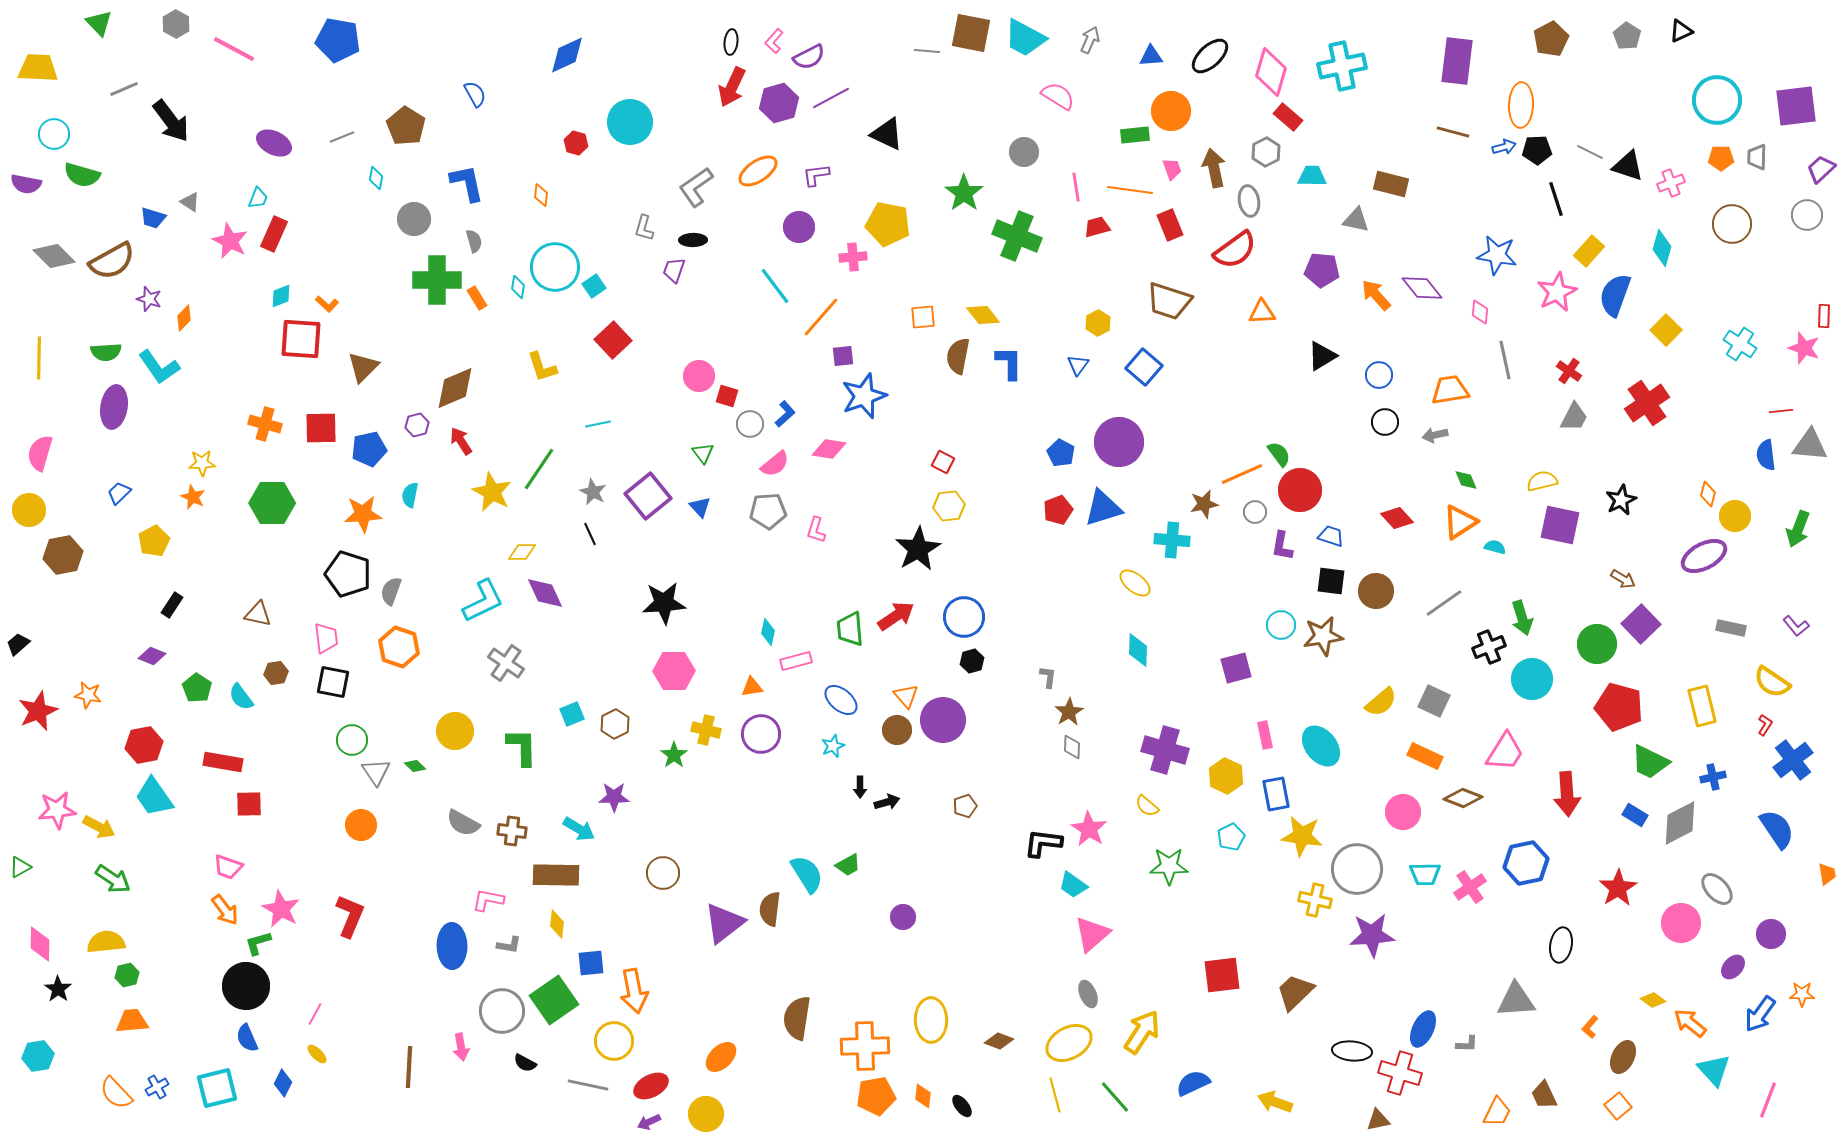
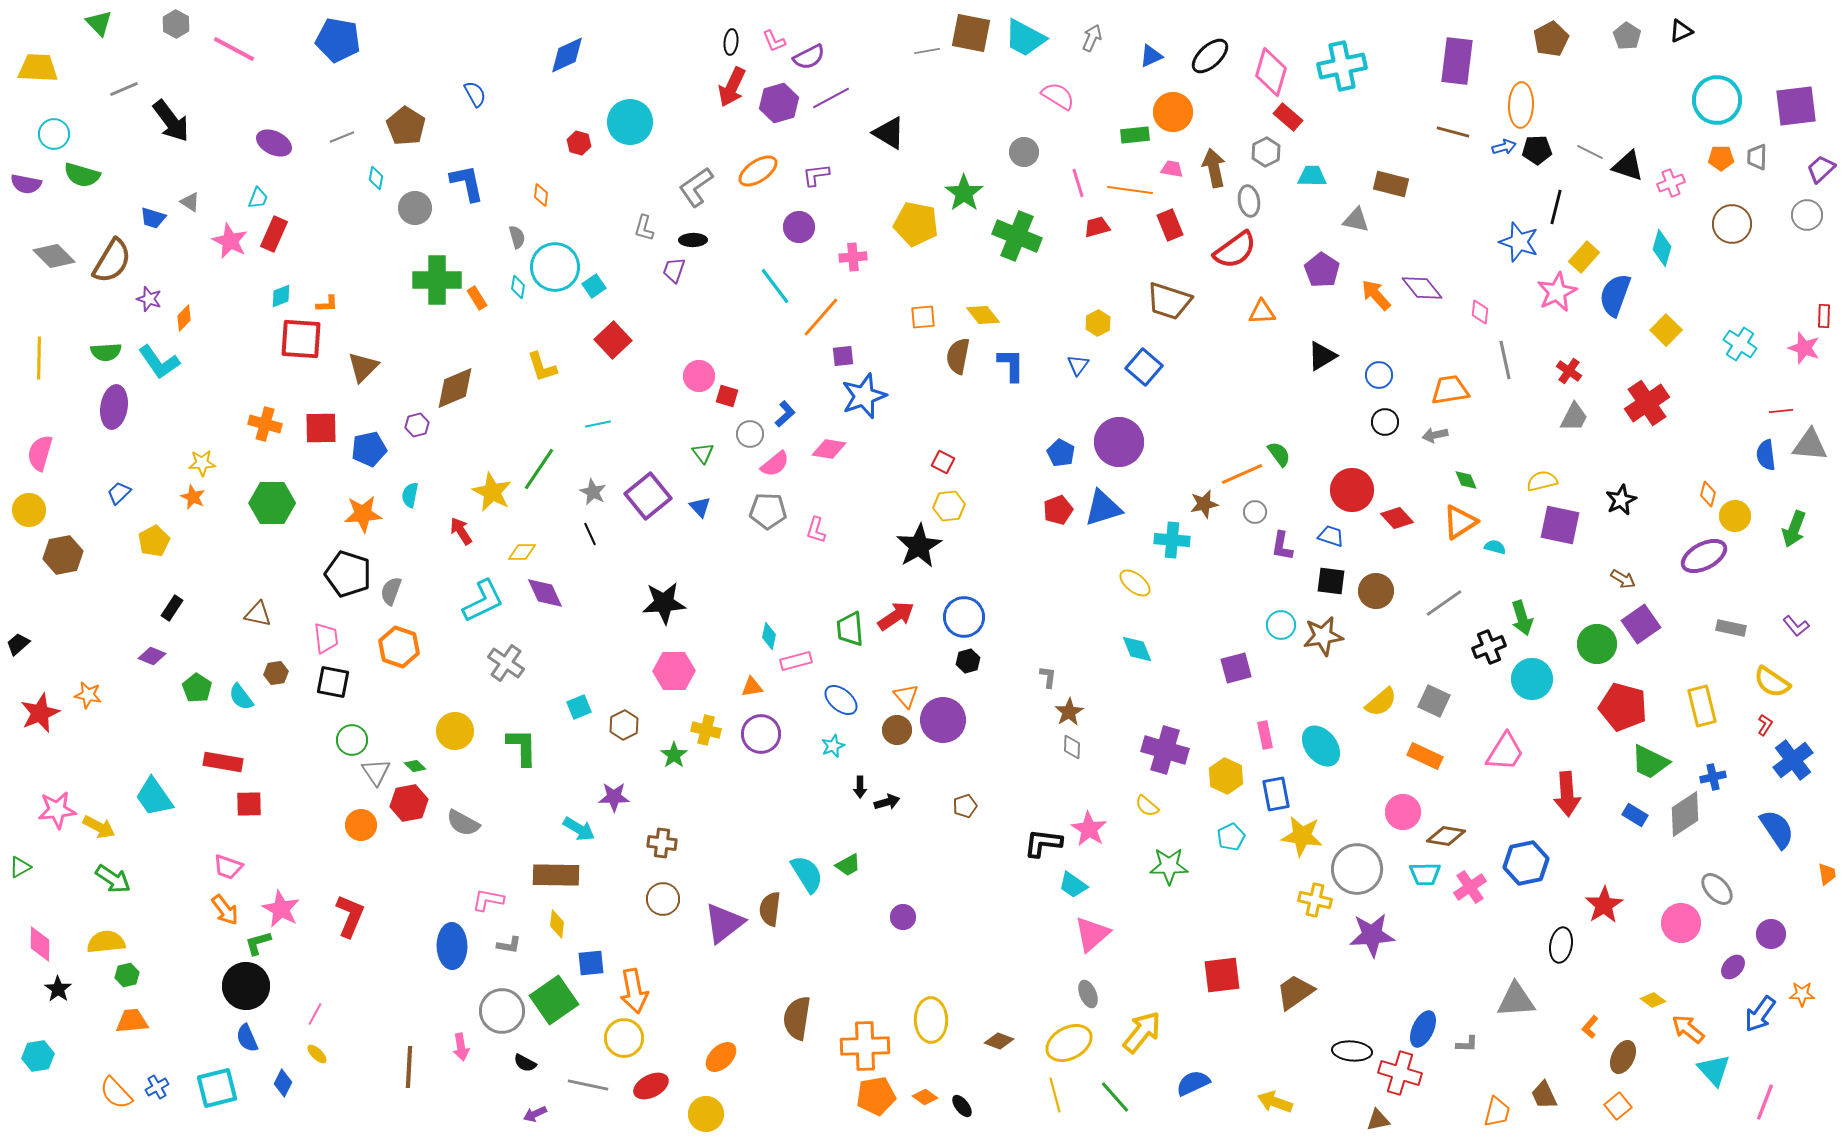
gray arrow at (1090, 40): moved 2 px right, 2 px up
pink L-shape at (774, 41): rotated 65 degrees counterclockwise
gray line at (927, 51): rotated 15 degrees counterclockwise
blue triangle at (1151, 56): rotated 20 degrees counterclockwise
orange circle at (1171, 111): moved 2 px right, 1 px down
black triangle at (887, 134): moved 2 px right, 1 px up; rotated 6 degrees clockwise
red hexagon at (576, 143): moved 3 px right
pink trapezoid at (1172, 169): rotated 60 degrees counterclockwise
pink line at (1076, 187): moved 2 px right, 4 px up; rotated 8 degrees counterclockwise
black line at (1556, 199): moved 8 px down; rotated 32 degrees clockwise
gray circle at (414, 219): moved 1 px right, 11 px up
yellow pentagon at (888, 224): moved 28 px right
gray semicircle at (474, 241): moved 43 px right, 4 px up
yellow rectangle at (1589, 251): moved 5 px left, 6 px down
blue star at (1497, 255): moved 22 px right, 13 px up; rotated 9 degrees clockwise
brown semicircle at (112, 261): rotated 30 degrees counterclockwise
purple pentagon at (1322, 270): rotated 28 degrees clockwise
orange L-shape at (327, 304): rotated 45 degrees counterclockwise
blue L-shape at (1009, 363): moved 2 px right, 2 px down
cyan L-shape at (159, 367): moved 5 px up
gray circle at (750, 424): moved 10 px down
red arrow at (461, 441): moved 90 px down
red circle at (1300, 490): moved 52 px right
gray pentagon at (768, 511): rotated 6 degrees clockwise
green arrow at (1798, 529): moved 4 px left
black star at (918, 549): moved 1 px right, 3 px up
black rectangle at (172, 605): moved 3 px down
purple square at (1641, 624): rotated 9 degrees clockwise
cyan diamond at (768, 632): moved 1 px right, 4 px down
cyan diamond at (1138, 650): moved 1 px left, 1 px up; rotated 24 degrees counterclockwise
black hexagon at (972, 661): moved 4 px left
red pentagon at (1619, 707): moved 4 px right
red star at (38, 711): moved 2 px right, 2 px down
cyan square at (572, 714): moved 7 px right, 7 px up
brown hexagon at (615, 724): moved 9 px right, 1 px down
red hexagon at (144, 745): moved 265 px right, 58 px down
brown diamond at (1463, 798): moved 17 px left, 38 px down; rotated 12 degrees counterclockwise
gray diamond at (1680, 823): moved 5 px right, 9 px up; rotated 6 degrees counterclockwise
brown cross at (512, 831): moved 150 px right, 12 px down
brown circle at (663, 873): moved 26 px down
red star at (1618, 888): moved 14 px left, 17 px down
brown trapezoid at (1295, 992): rotated 9 degrees clockwise
orange arrow at (1690, 1023): moved 2 px left, 6 px down
yellow arrow at (1142, 1032): rotated 6 degrees clockwise
yellow circle at (614, 1041): moved 10 px right, 3 px up
orange diamond at (923, 1096): moved 2 px right, 1 px down; rotated 60 degrees counterclockwise
pink line at (1768, 1100): moved 3 px left, 2 px down
orange trapezoid at (1497, 1112): rotated 12 degrees counterclockwise
purple arrow at (649, 1122): moved 114 px left, 8 px up
